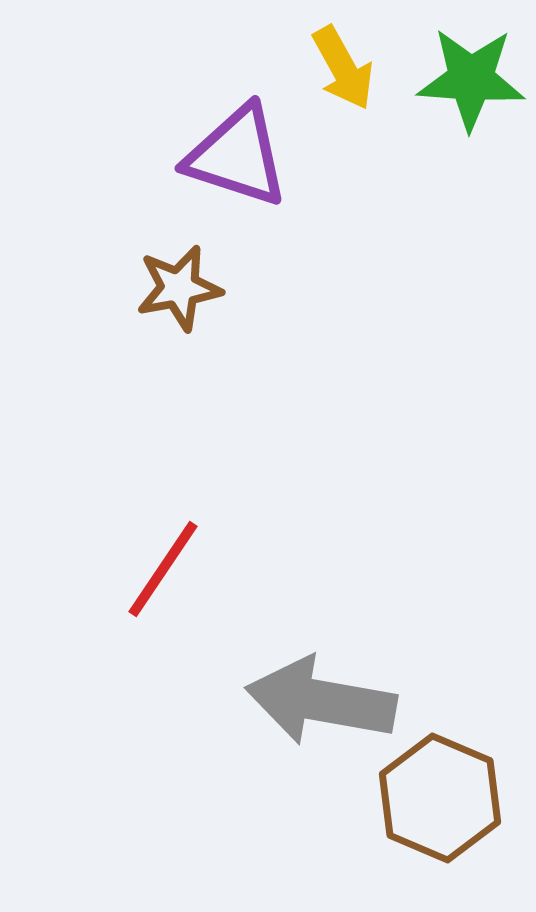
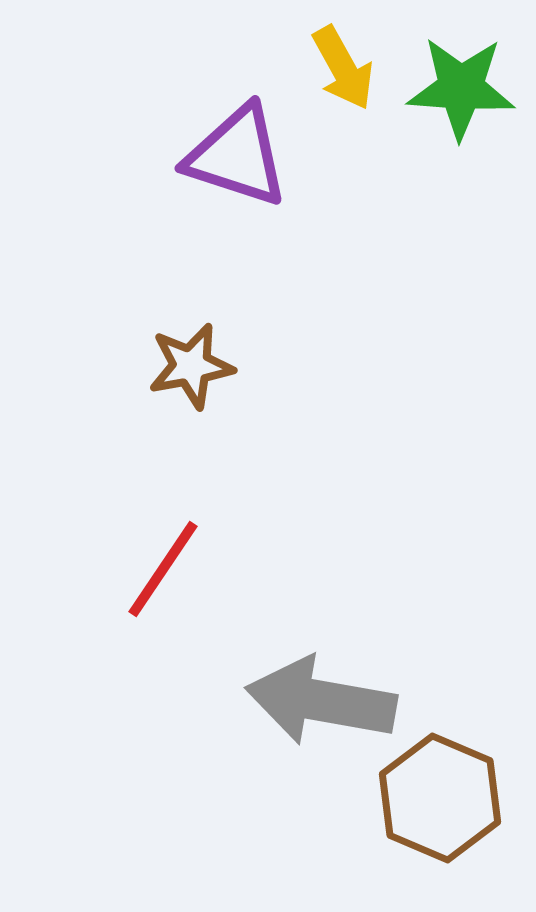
green star: moved 10 px left, 9 px down
brown star: moved 12 px right, 78 px down
